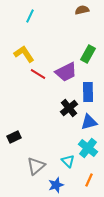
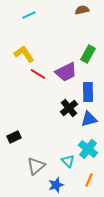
cyan line: moved 1 px left, 1 px up; rotated 40 degrees clockwise
blue triangle: moved 3 px up
cyan cross: moved 1 px down
